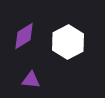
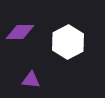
purple diamond: moved 4 px left, 4 px up; rotated 32 degrees clockwise
